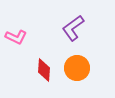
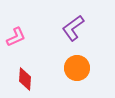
pink L-shape: rotated 50 degrees counterclockwise
red diamond: moved 19 px left, 9 px down
